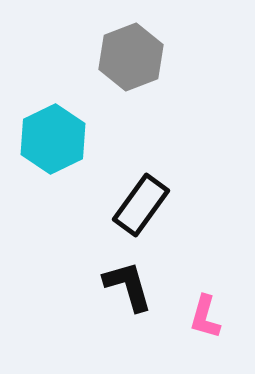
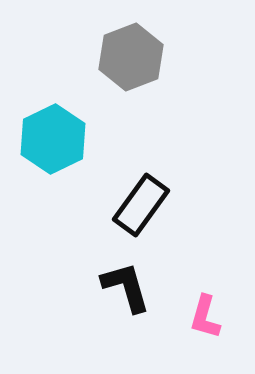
black L-shape: moved 2 px left, 1 px down
